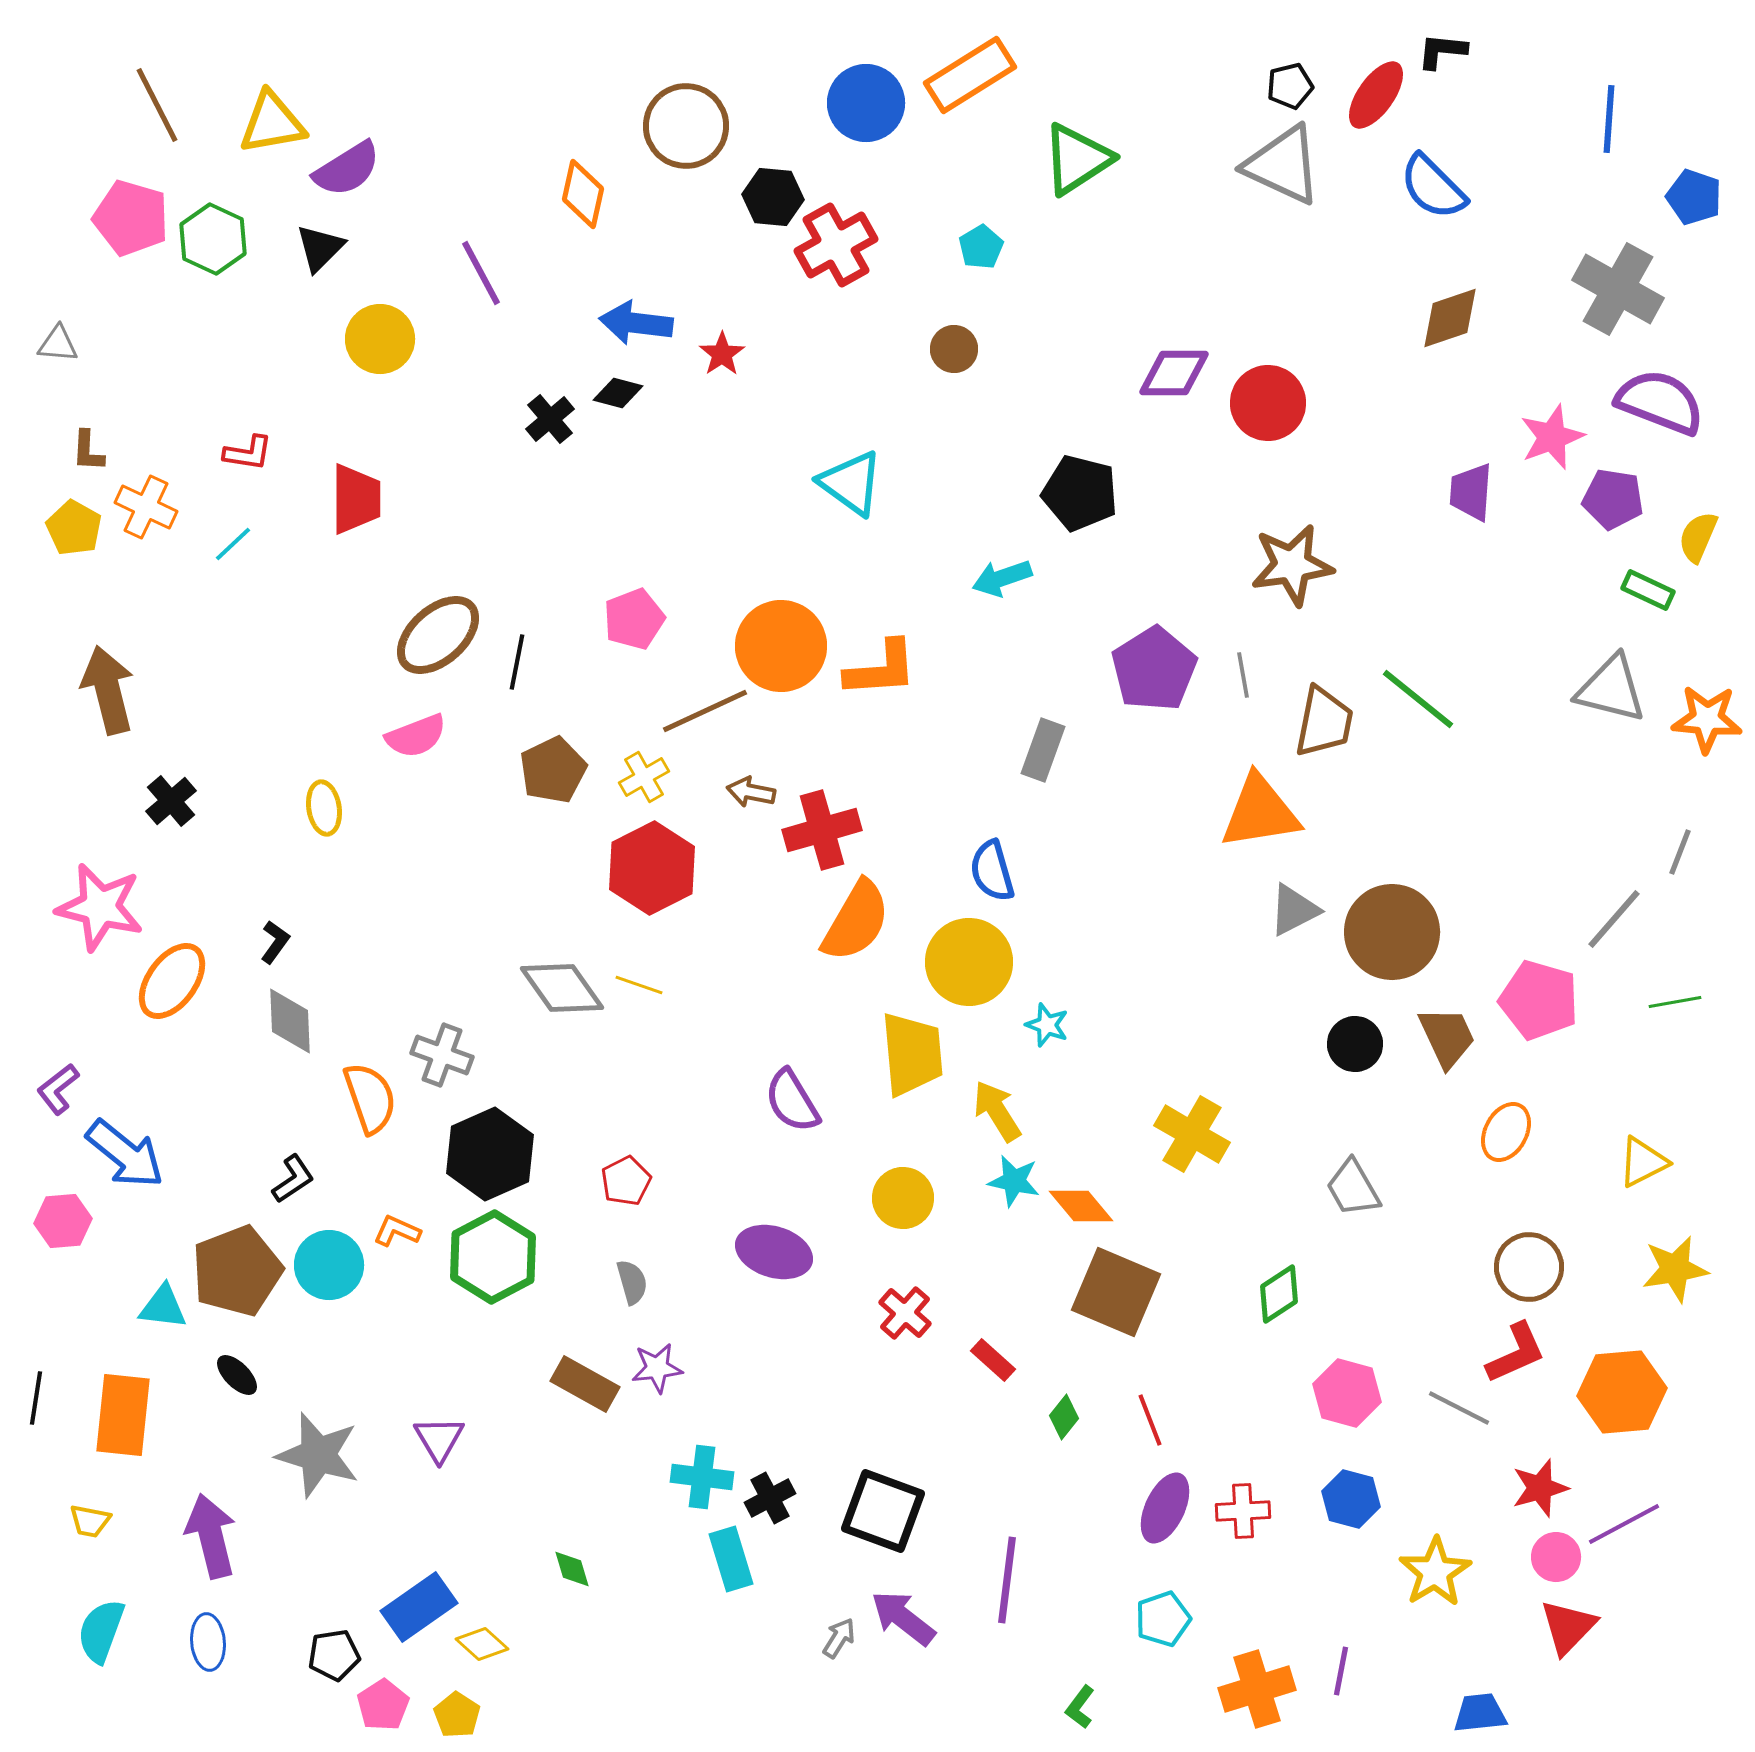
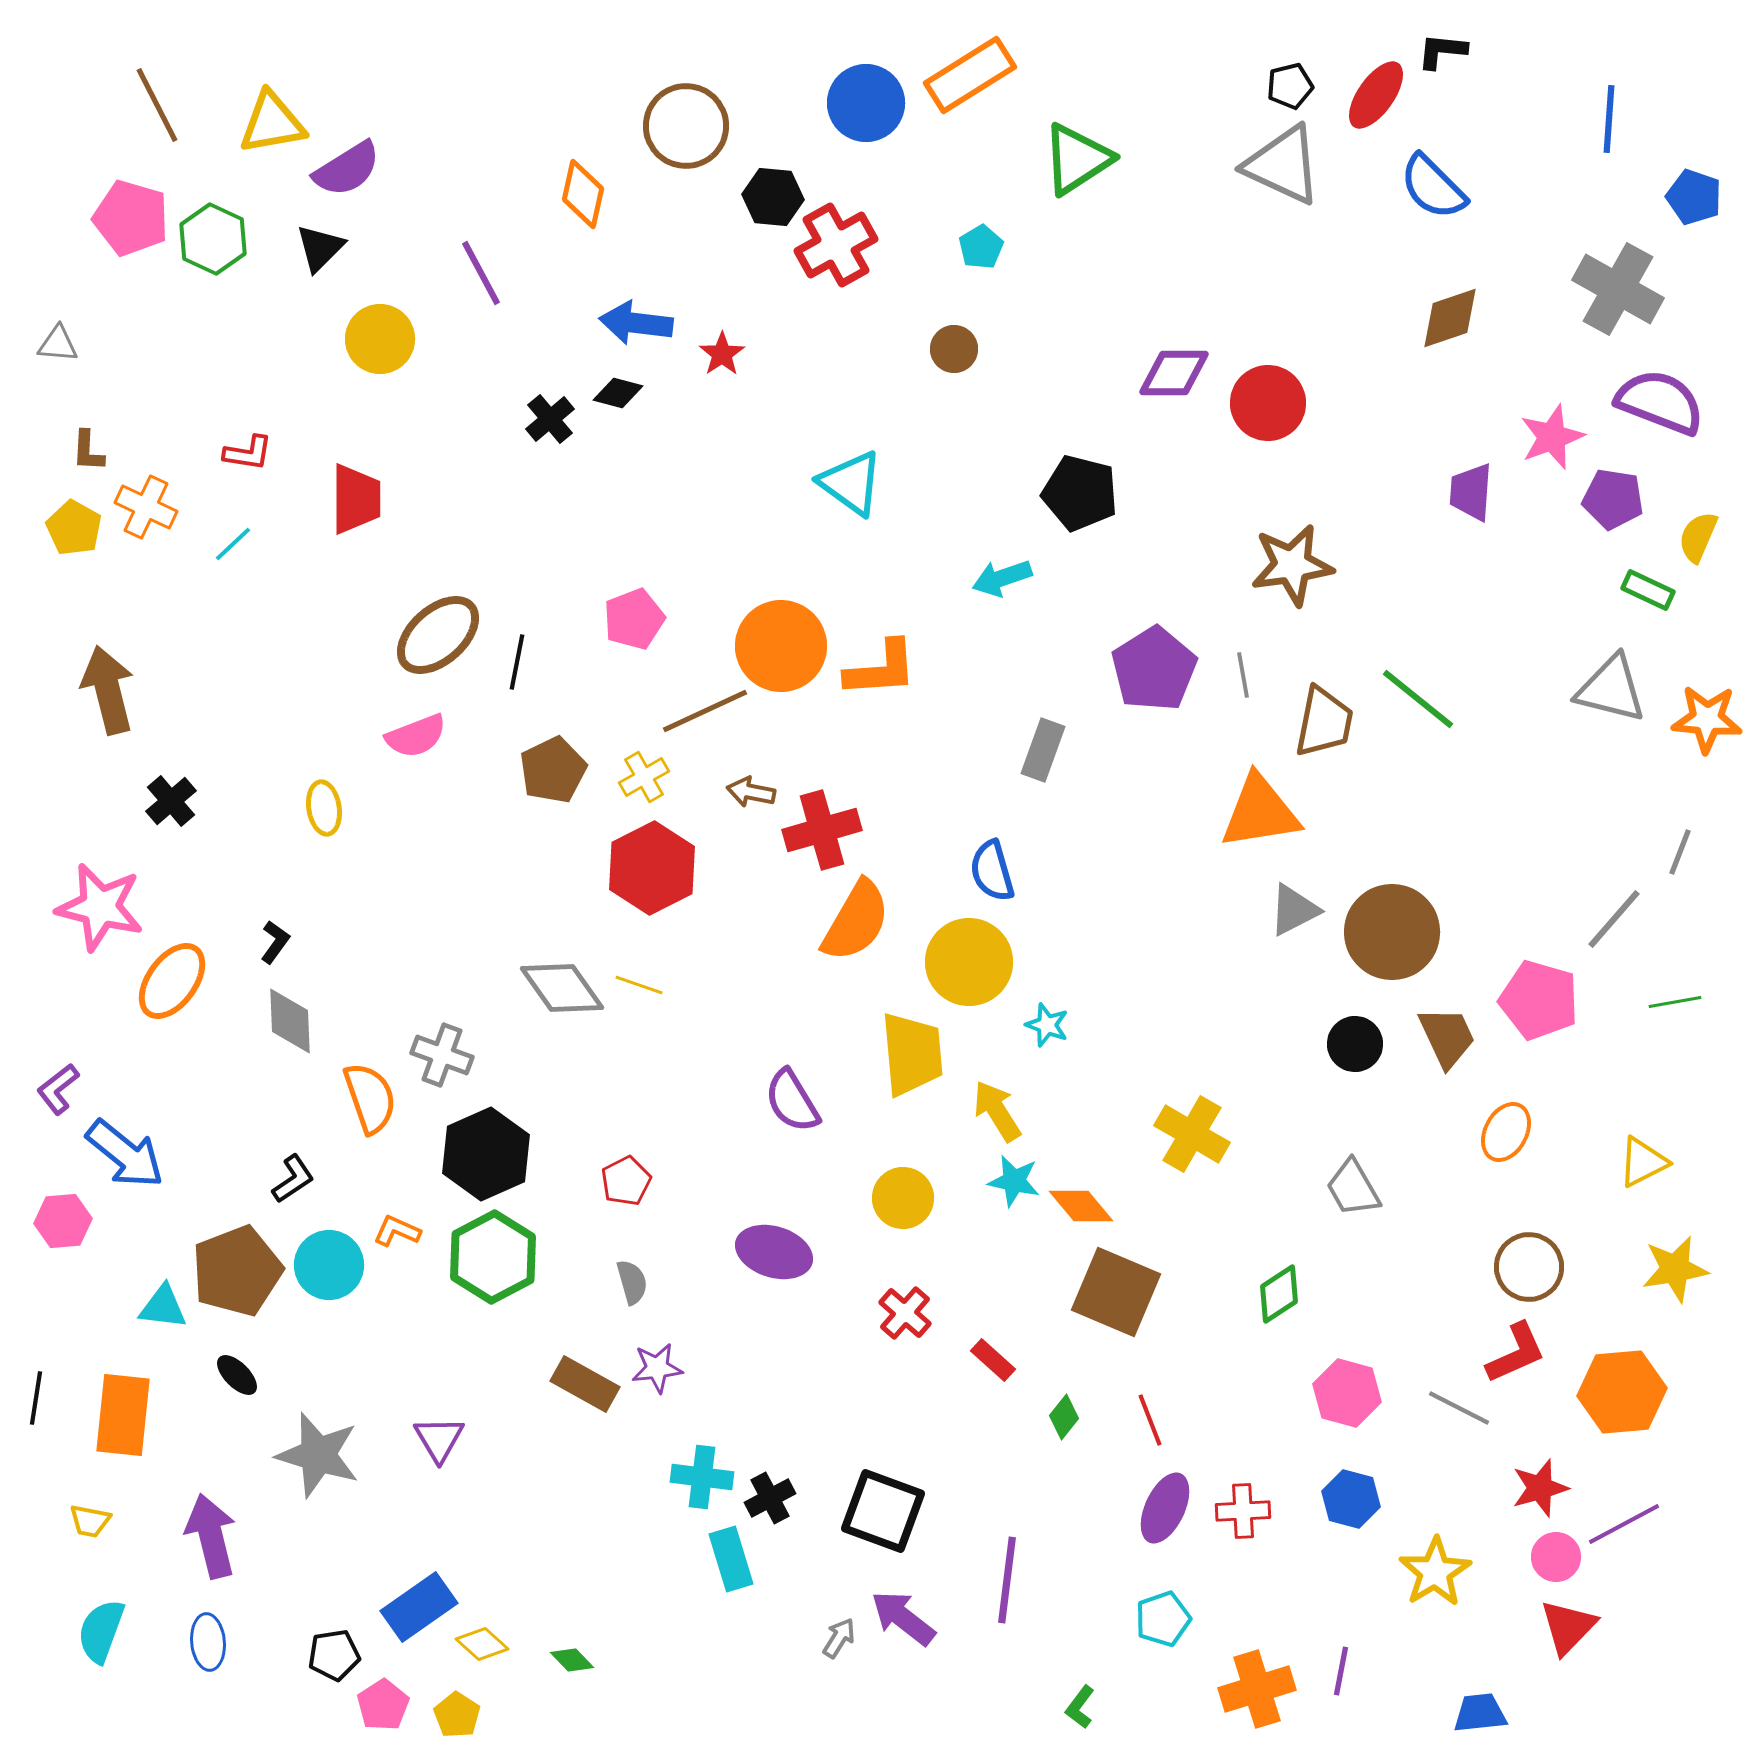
black hexagon at (490, 1154): moved 4 px left
green diamond at (572, 1569): moved 91 px down; rotated 27 degrees counterclockwise
